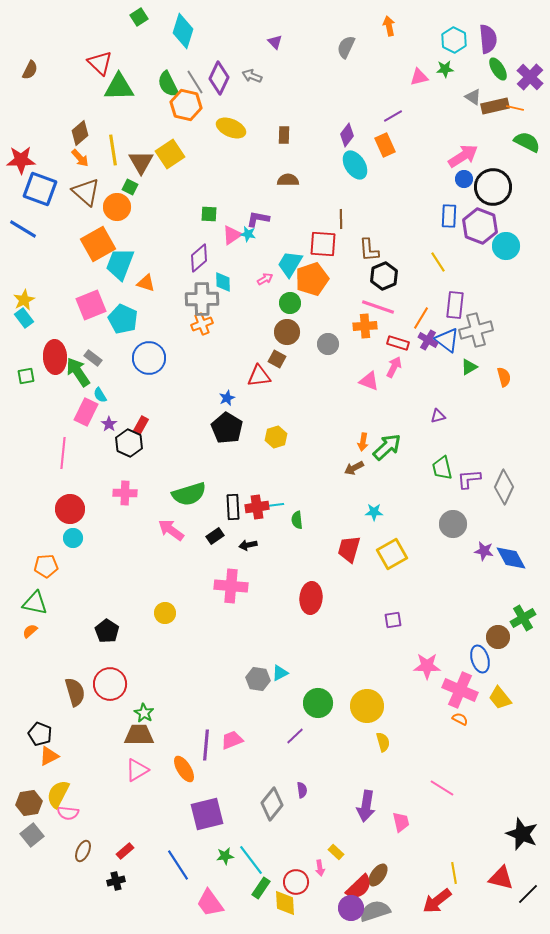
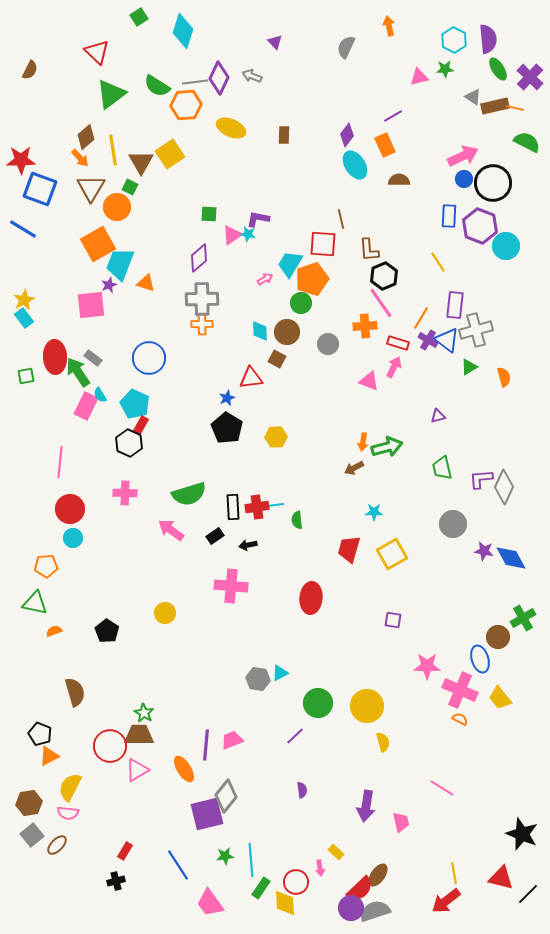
red triangle at (100, 63): moved 3 px left, 11 px up
gray line at (195, 82): rotated 65 degrees counterclockwise
green semicircle at (168, 84): moved 11 px left, 2 px down; rotated 32 degrees counterclockwise
green triangle at (119, 87): moved 8 px left, 7 px down; rotated 36 degrees counterclockwise
orange hexagon at (186, 105): rotated 16 degrees counterclockwise
brown diamond at (80, 133): moved 6 px right, 4 px down
pink arrow at (463, 156): rotated 8 degrees clockwise
brown semicircle at (288, 180): moved 111 px right
black circle at (493, 187): moved 4 px up
brown triangle at (86, 192): moved 5 px right, 4 px up; rotated 20 degrees clockwise
brown line at (341, 219): rotated 12 degrees counterclockwise
cyan diamond at (223, 282): moved 37 px right, 49 px down
green circle at (290, 303): moved 11 px right
pink square at (91, 305): rotated 16 degrees clockwise
pink line at (378, 307): moved 3 px right, 4 px up; rotated 36 degrees clockwise
cyan pentagon at (123, 319): moved 12 px right, 85 px down
orange cross at (202, 324): rotated 20 degrees clockwise
red triangle at (259, 376): moved 8 px left, 2 px down
pink rectangle at (86, 412): moved 6 px up
purple star at (109, 424): moved 139 px up; rotated 14 degrees clockwise
yellow hexagon at (276, 437): rotated 15 degrees clockwise
green arrow at (387, 447): rotated 28 degrees clockwise
pink line at (63, 453): moved 3 px left, 9 px down
purple L-shape at (469, 479): moved 12 px right
purple square at (393, 620): rotated 18 degrees clockwise
orange semicircle at (30, 631): moved 24 px right; rotated 21 degrees clockwise
red circle at (110, 684): moved 62 px down
yellow semicircle at (58, 794): moved 12 px right, 7 px up
gray diamond at (272, 804): moved 46 px left, 8 px up
brown ellipse at (83, 851): moved 26 px left, 6 px up; rotated 20 degrees clockwise
red rectangle at (125, 851): rotated 18 degrees counterclockwise
cyan line at (251, 860): rotated 32 degrees clockwise
red semicircle at (359, 887): moved 1 px right, 2 px down
red arrow at (437, 901): moved 9 px right
